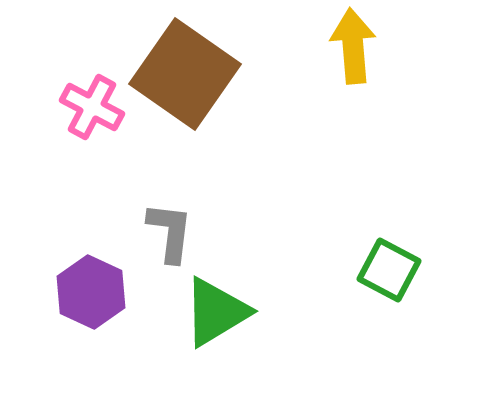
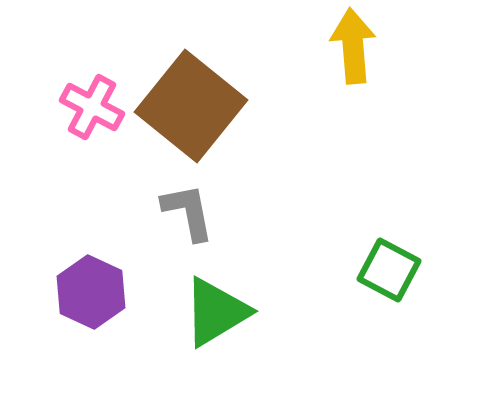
brown square: moved 6 px right, 32 px down; rotated 4 degrees clockwise
gray L-shape: moved 18 px right, 20 px up; rotated 18 degrees counterclockwise
